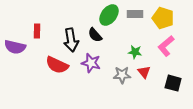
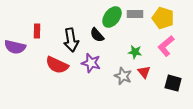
green ellipse: moved 3 px right, 2 px down
black semicircle: moved 2 px right
gray star: moved 1 px right, 1 px down; rotated 24 degrees clockwise
